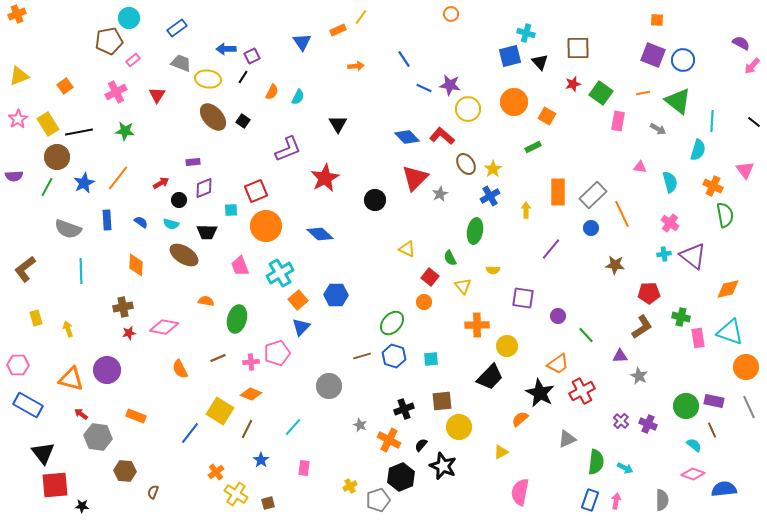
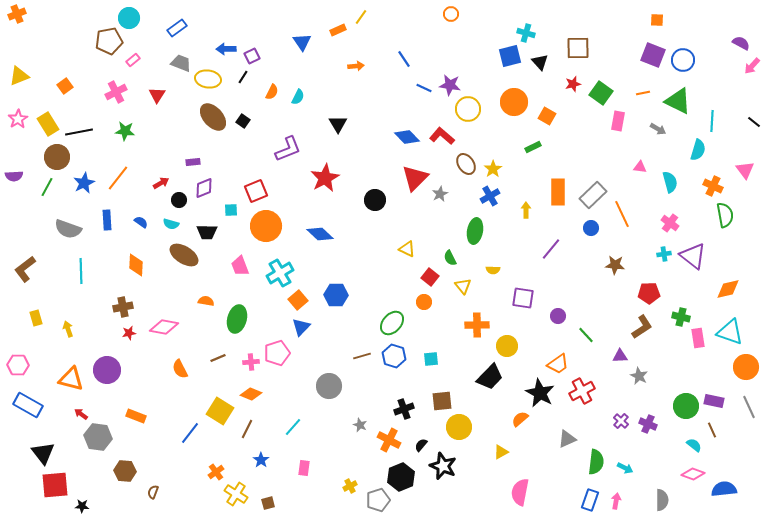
green triangle at (678, 101): rotated 12 degrees counterclockwise
